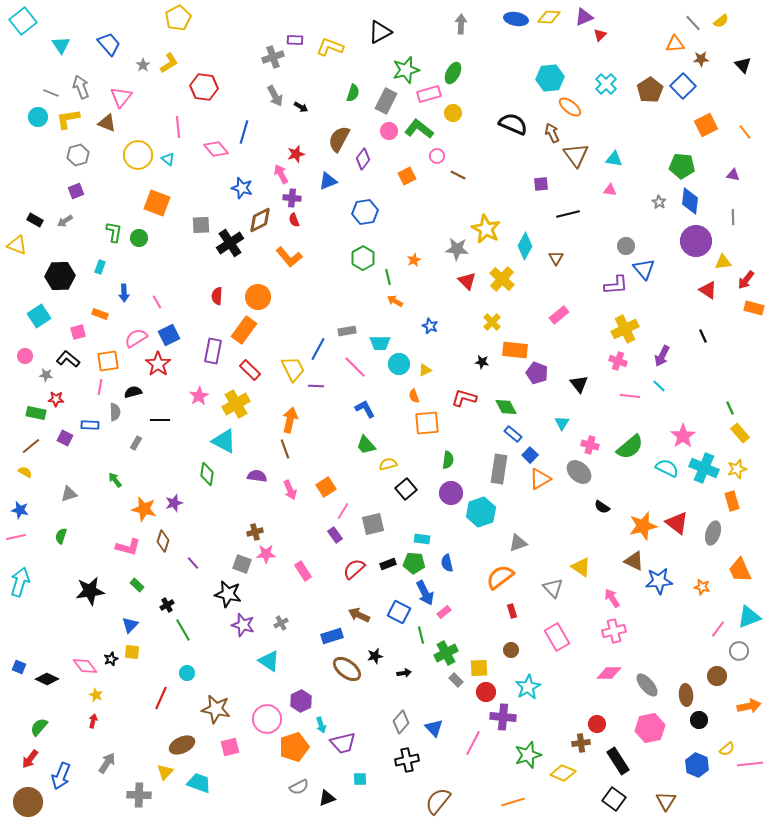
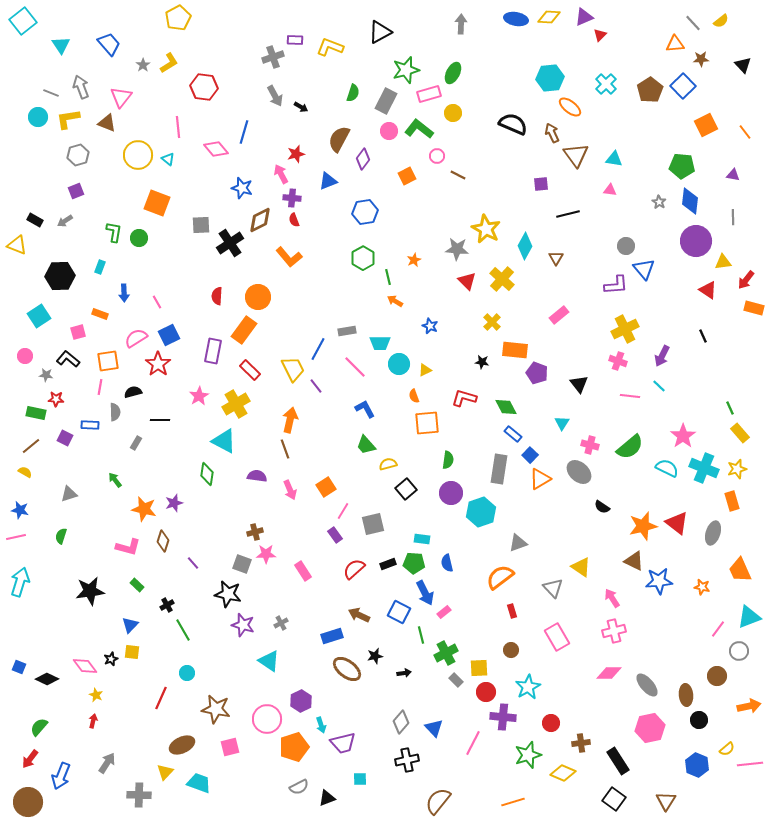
purple line at (316, 386): rotated 49 degrees clockwise
red circle at (597, 724): moved 46 px left, 1 px up
